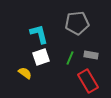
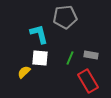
gray pentagon: moved 12 px left, 6 px up
white square: moved 1 px left, 1 px down; rotated 24 degrees clockwise
yellow semicircle: moved 1 px left, 1 px up; rotated 80 degrees counterclockwise
